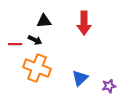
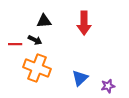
purple star: moved 1 px left
